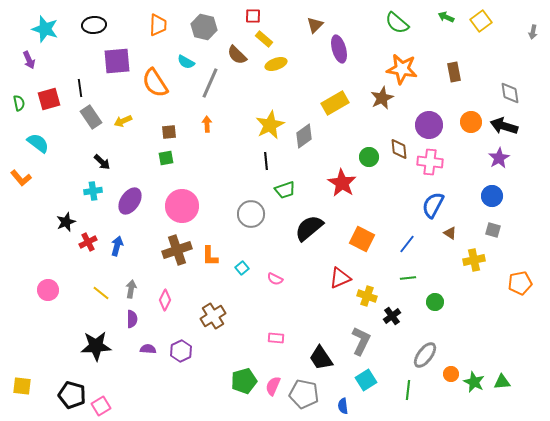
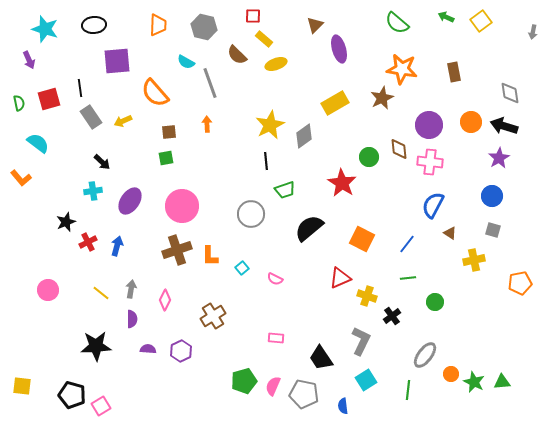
orange semicircle at (155, 83): moved 10 px down; rotated 8 degrees counterclockwise
gray line at (210, 83): rotated 44 degrees counterclockwise
